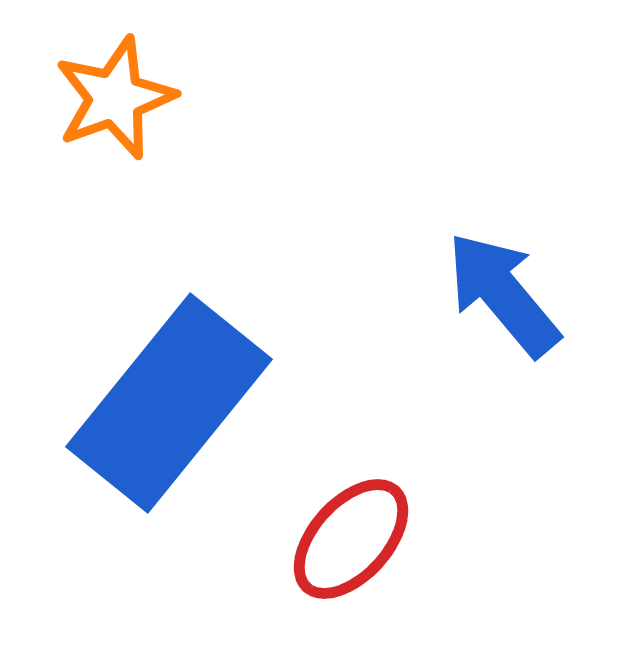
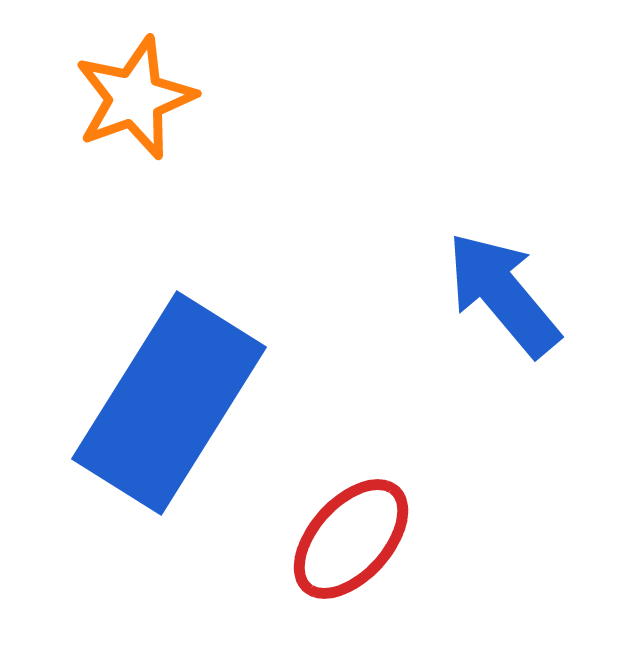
orange star: moved 20 px right
blue rectangle: rotated 7 degrees counterclockwise
